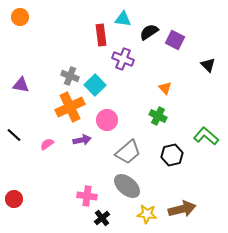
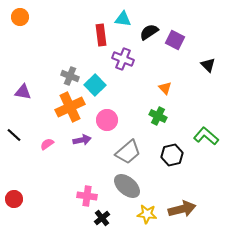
purple triangle: moved 2 px right, 7 px down
